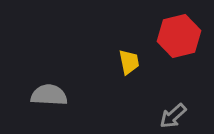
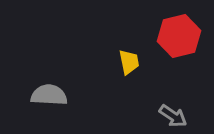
gray arrow: rotated 104 degrees counterclockwise
